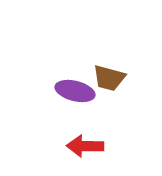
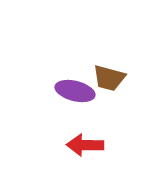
red arrow: moved 1 px up
